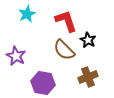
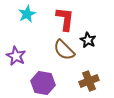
red L-shape: moved 1 px left, 2 px up; rotated 25 degrees clockwise
brown cross: moved 1 px right, 4 px down
